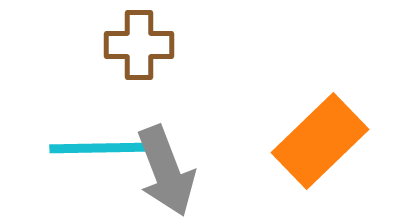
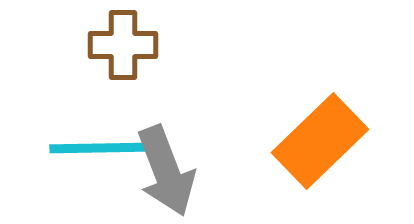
brown cross: moved 16 px left
